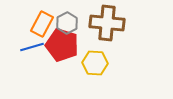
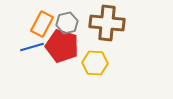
gray hexagon: rotated 15 degrees clockwise
red pentagon: moved 1 px down
